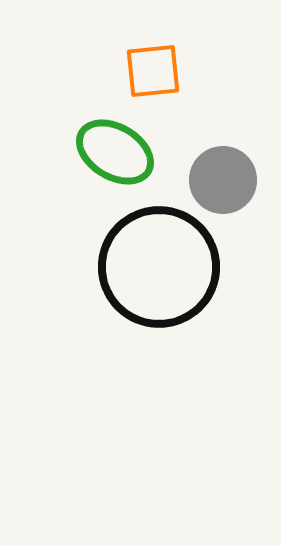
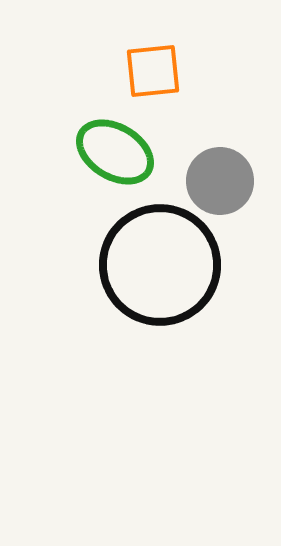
gray circle: moved 3 px left, 1 px down
black circle: moved 1 px right, 2 px up
